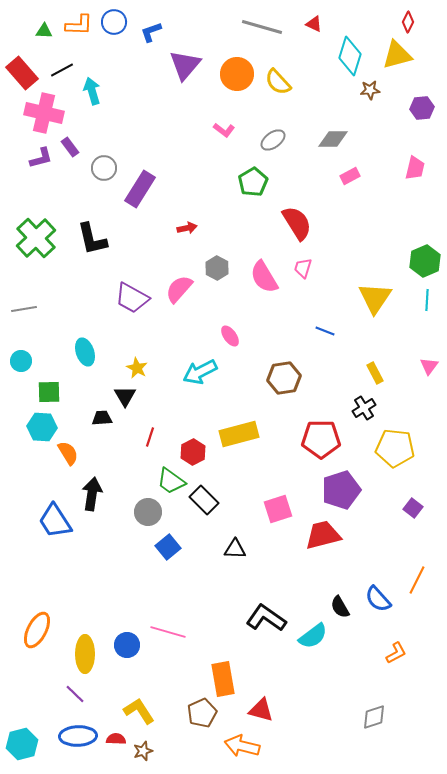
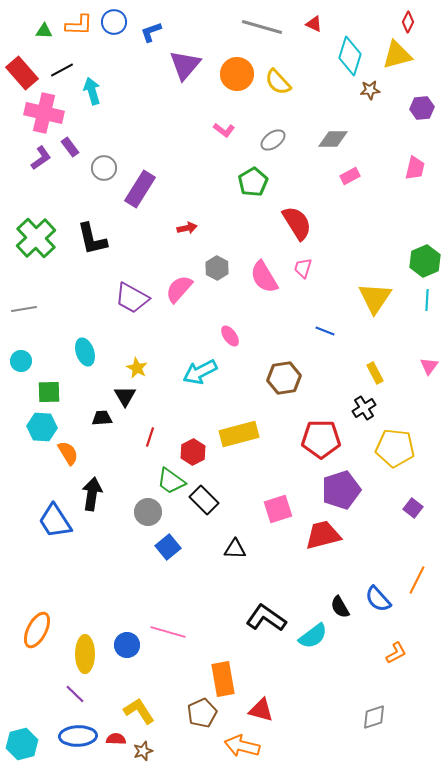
purple L-shape at (41, 158): rotated 20 degrees counterclockwise
